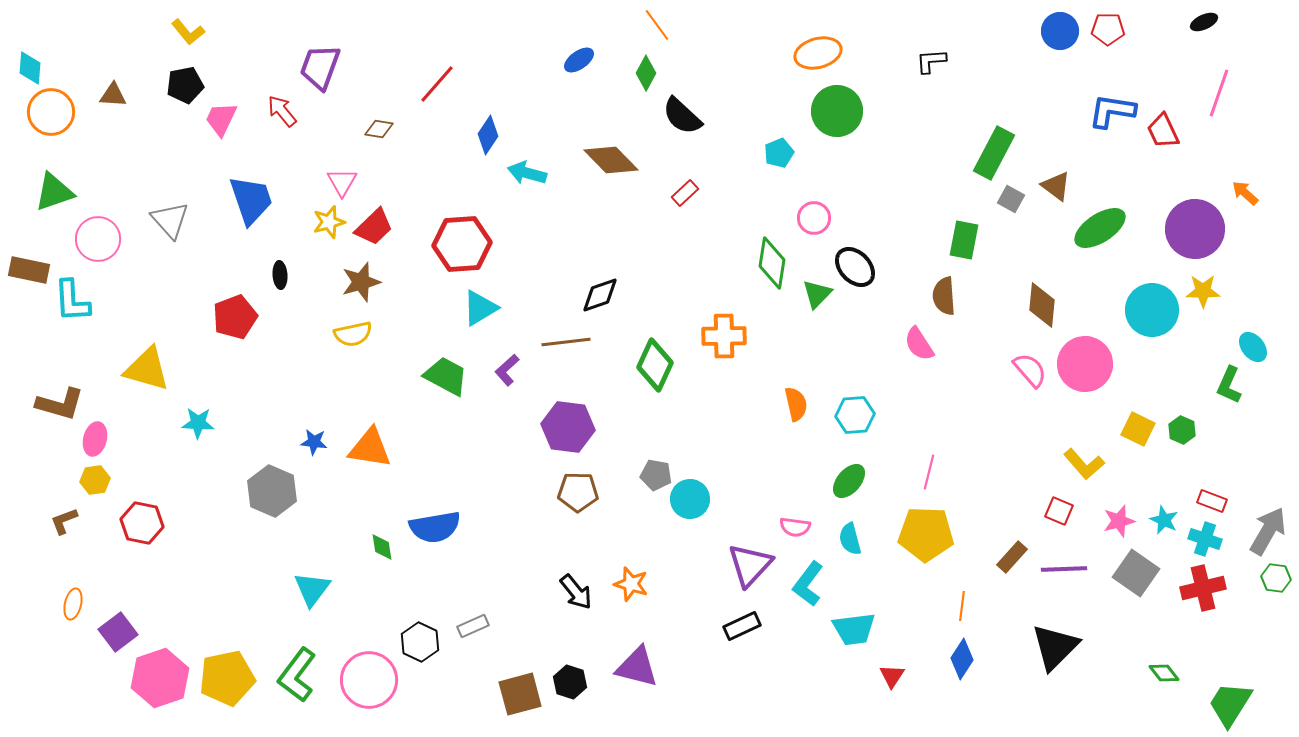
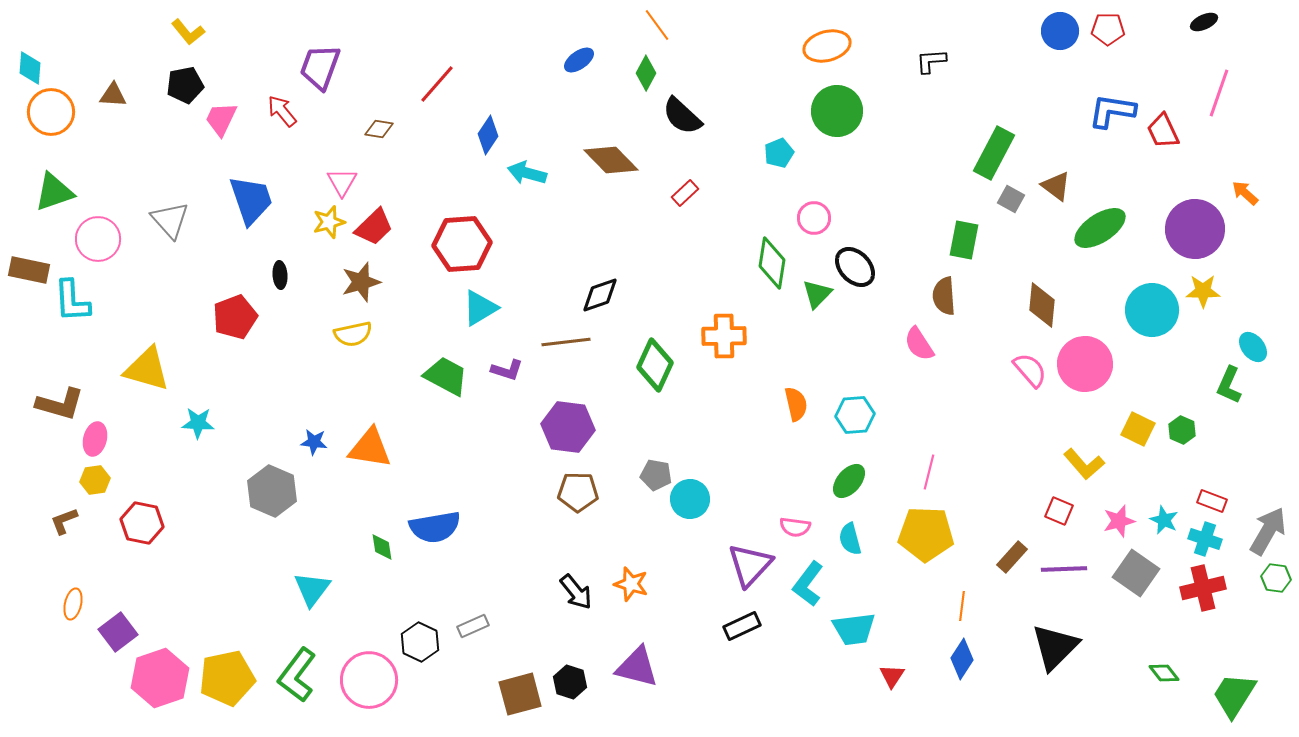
orange ellipse at (818, 53): moved 9 px right, 7 px up
purple L-shape at (507, 370): rotated 120 degrees counterclockwise
green trapezoid at (1230, 704): moved 4 px right, 9 px up
